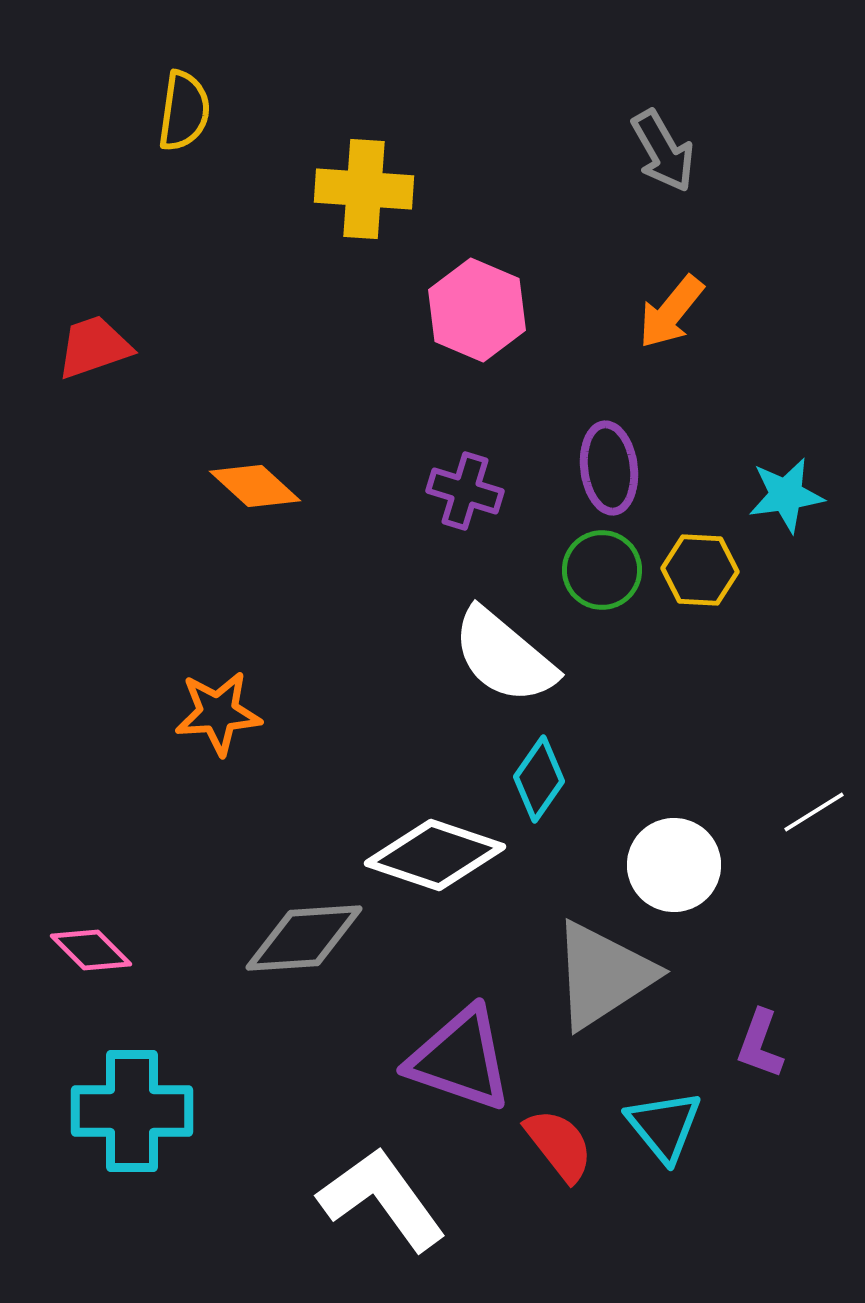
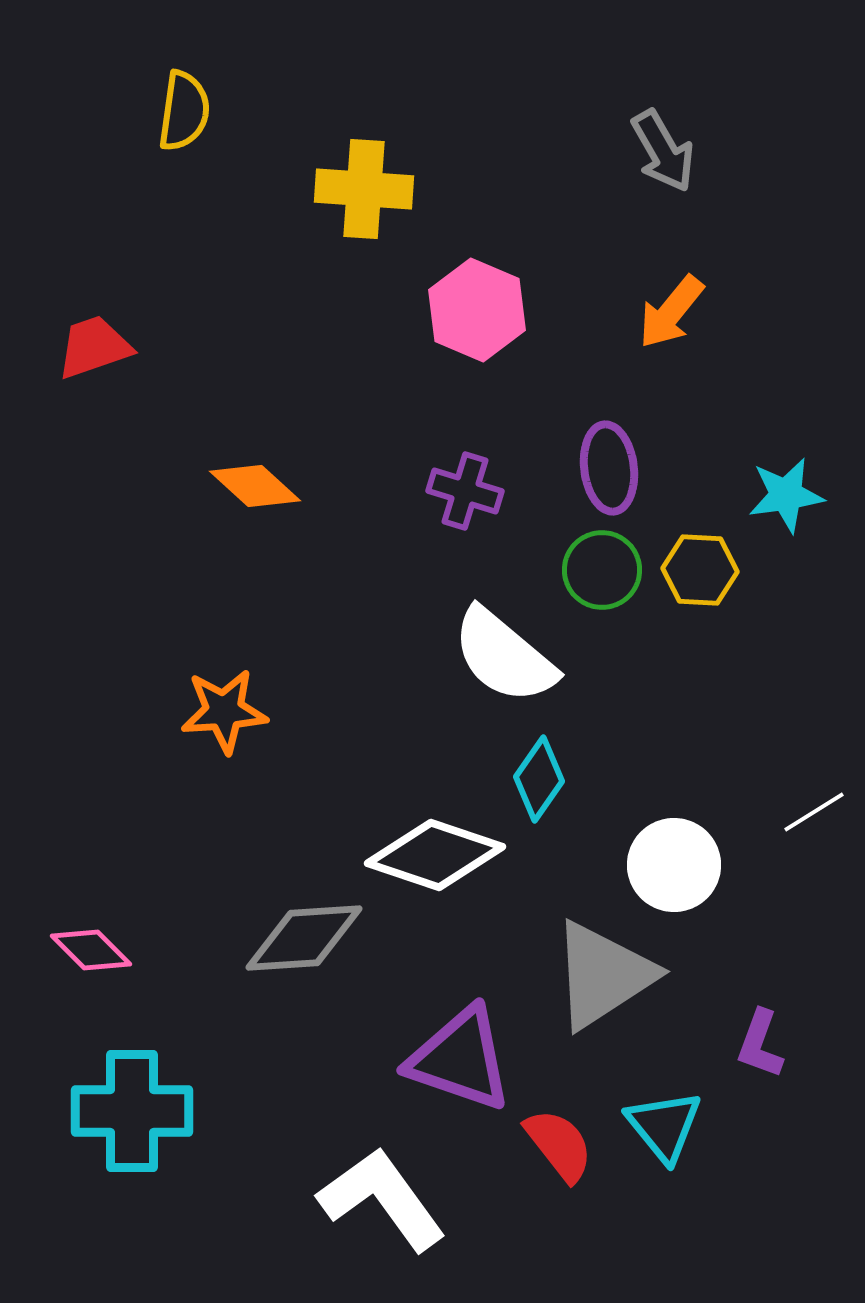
orange star: moved 6 px right, 2 px up
